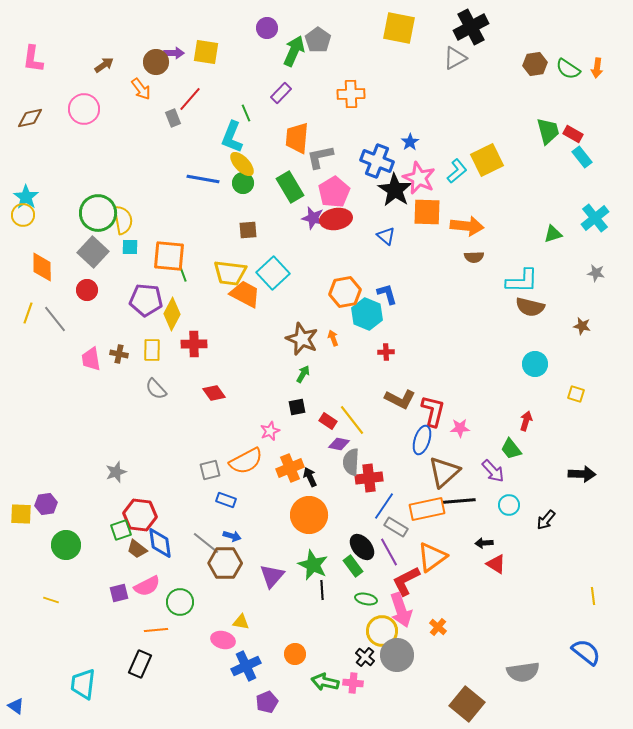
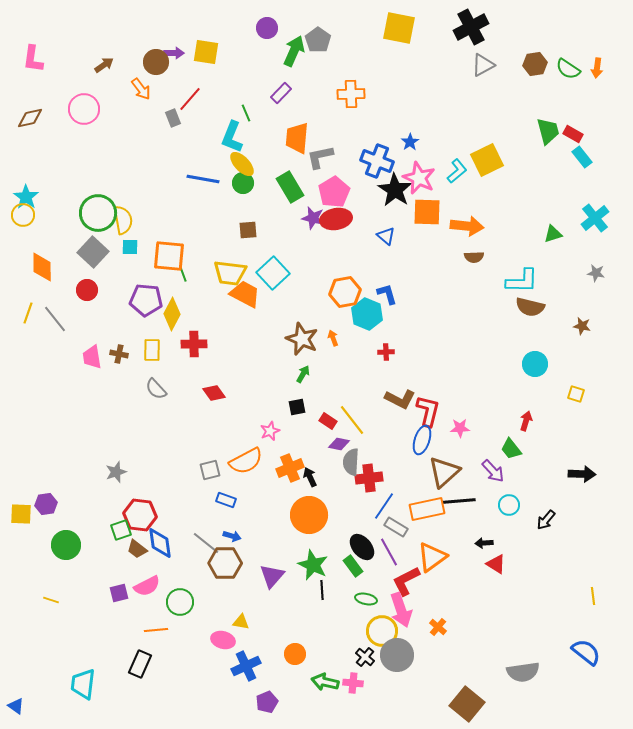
gray triangle at (455, 58): moved 28 px right, 7 px down
pink trapezoid at (91, 359): moved 1 px right, 2 px up
red L-shape at (433, 411): moved 5 px left
